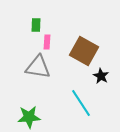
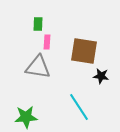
green rectangle: moved 2 px right, 1 px up
brown square: rotated 20 degrees counterclockwise
black star: rotated 21 degrees counterclockwise
cyan line: moved 2 px left, 4 px down
green star: moved 3 px left
